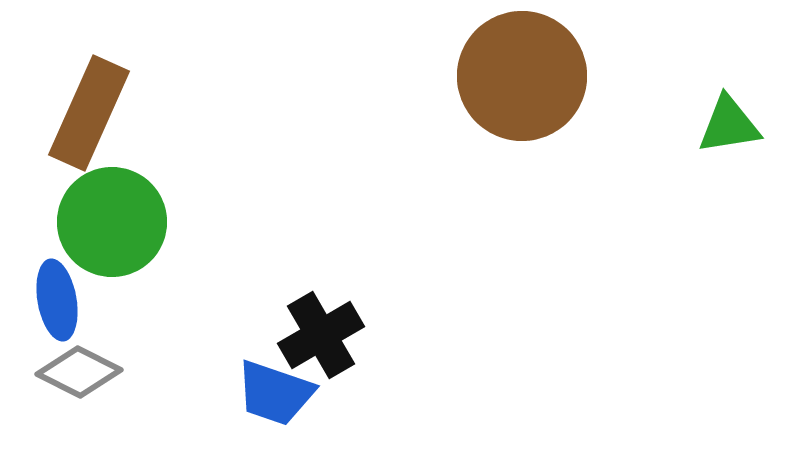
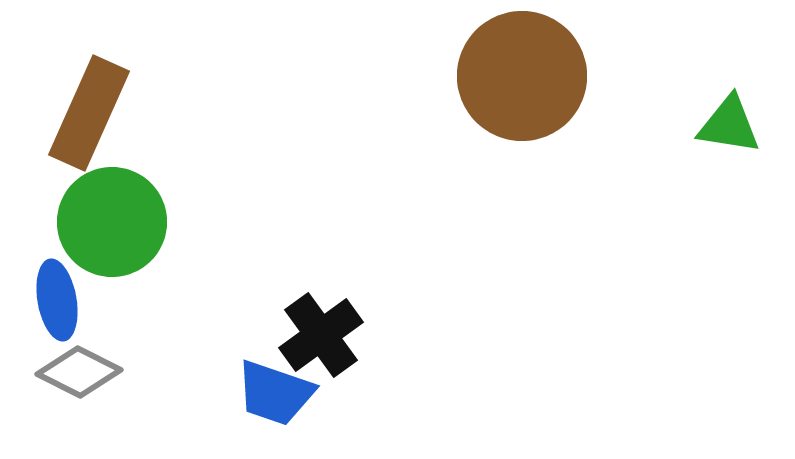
green triangle: rotated 18 degrees clockwise
black cross: rotated 6 degrees counterclockwise
